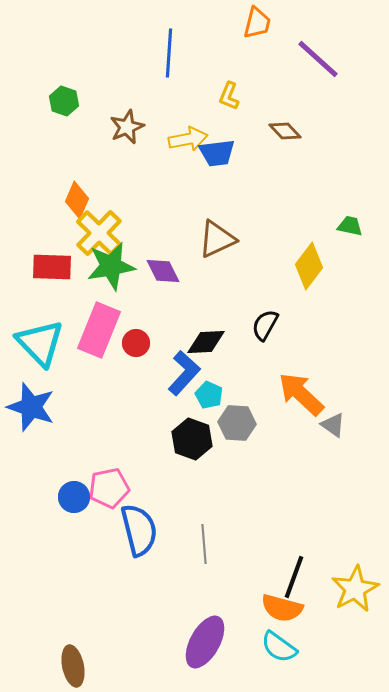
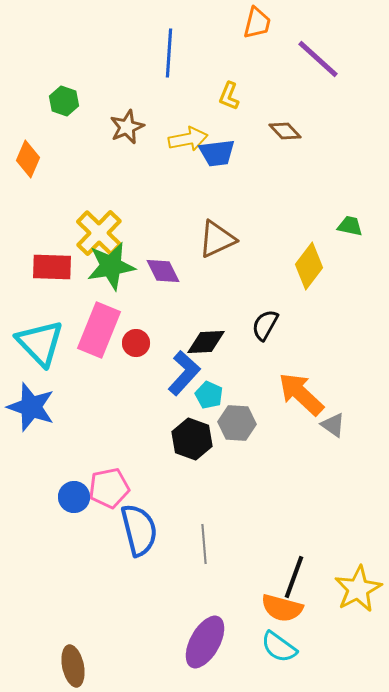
orange diamond: moved 49 px left, 41 px up
yellow star: moved 3 px right
